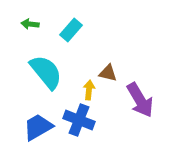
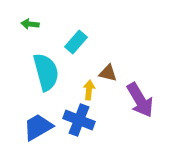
cyan rectangle: moved 5 px right, 12 px down
cyan semicircle: rotated 24 degrees clockwise
